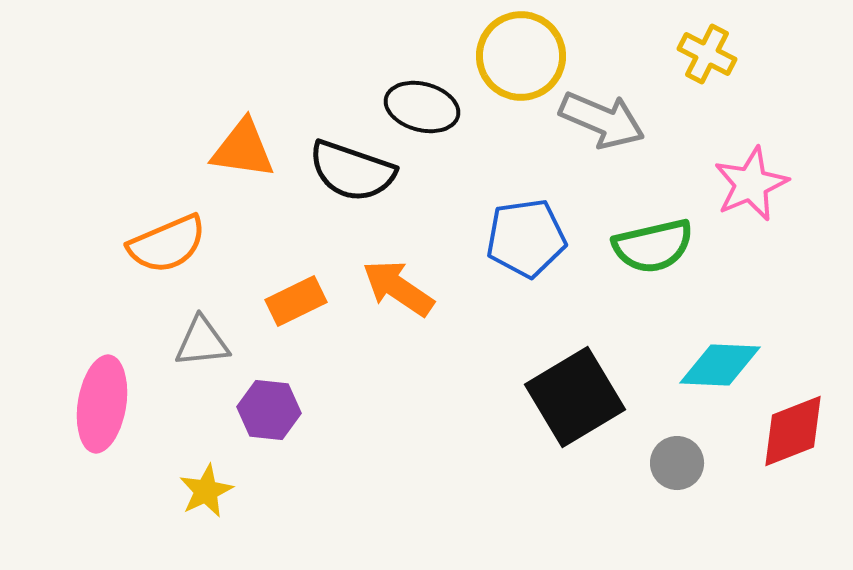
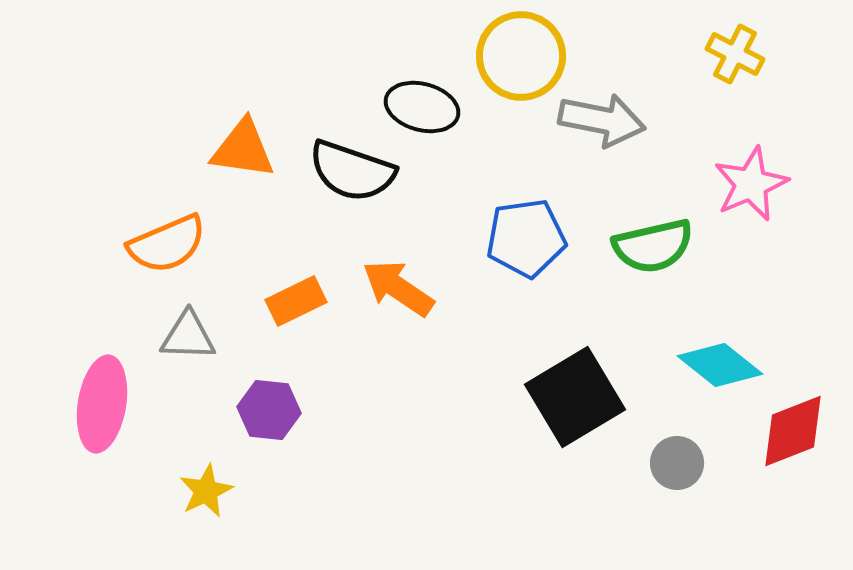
yellow cross: moved 28 px right
gray arrow: rotated 12 degrees counterclockwise
gray triangle: moved 14 px left, 6 px up; rotated 8 degrees clockwise
cyan diamond: rotated 36 degrees clockwise
